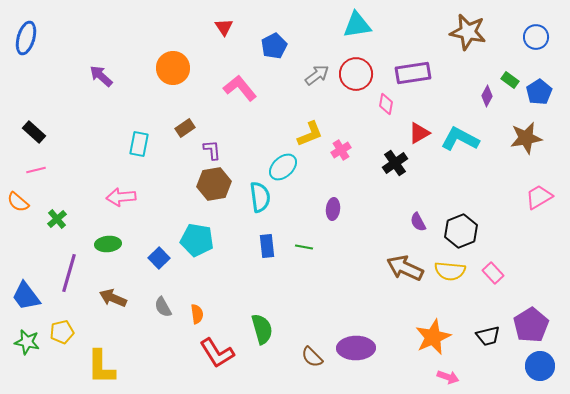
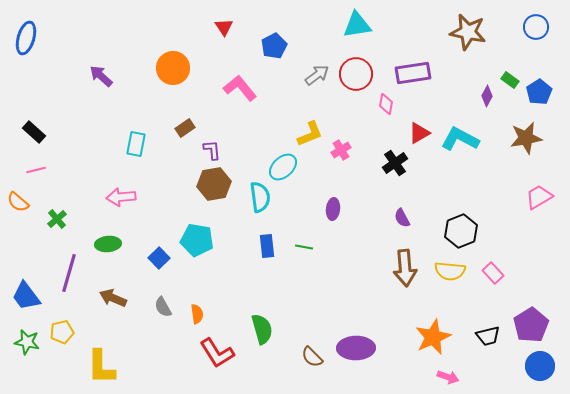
blue circle at (536, 37): moved 10 px up
cyan rectangle at (139, 144): moved 3 px left
purple semicircle at (418, 222): moved 16 px left, 4 px up
brown arrow at (405, 268): rotated 120 degrees counterclockwise
